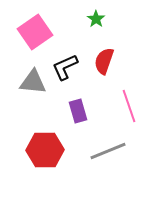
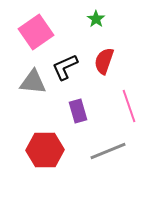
pink square: moved 1 px right
